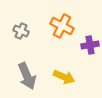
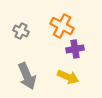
purple cross: moved 15 px left, 4 px down
yellow arrow: moved 4 px right
